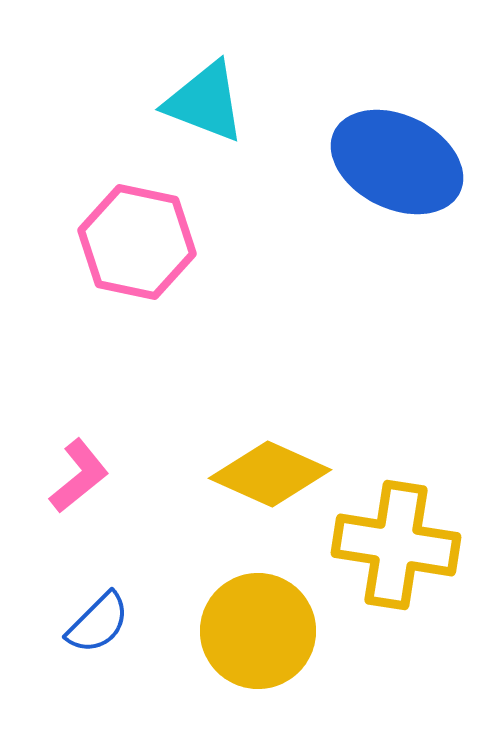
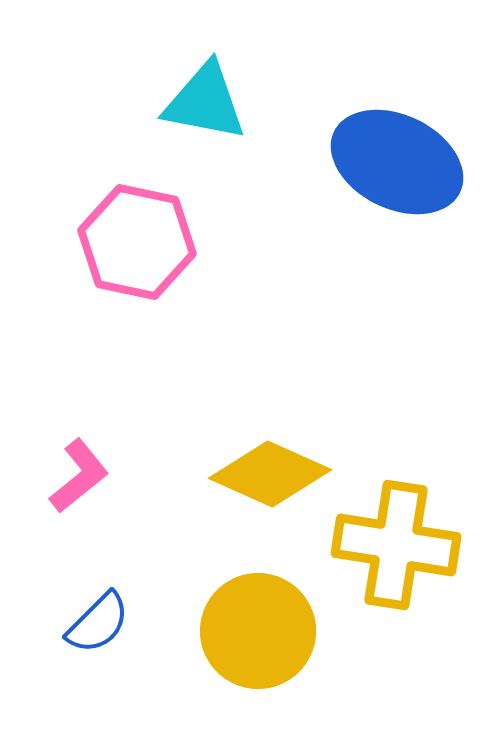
cyan triangle: rotated 10 degrees counterclockwise
